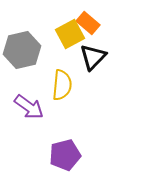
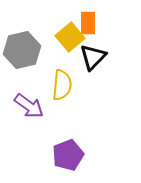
orange rectangle: rotated 50 degrees clockwise
yellow square: moved 3 px down; rotated 12 degrees counterclockwise
purple arrow: moved 1 px up
purple pentagon: moved 3 px right; rotated 8 degrees counterclockwise
